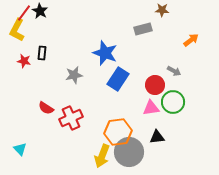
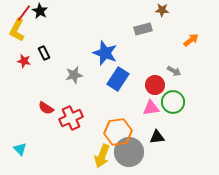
black rectangle: moved 2 px right; rotated 32 degrees counterclockwise
